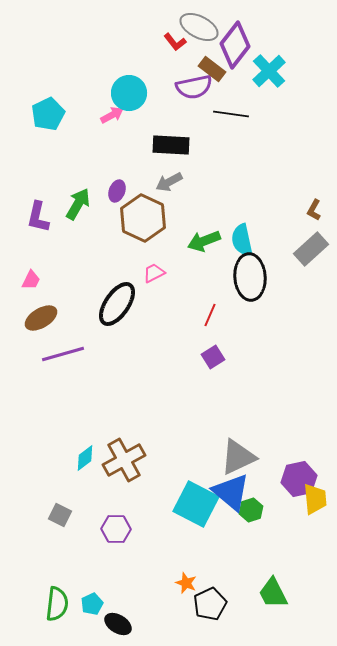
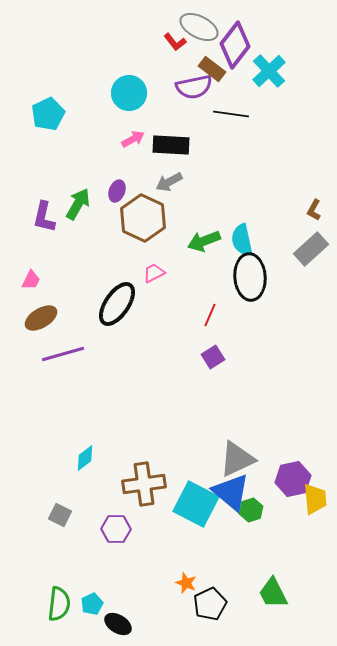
pink arrow at (112, 115): moved 21 px right, 24 px down
purple L-shape at (38, 217): moved 6 px right
gray triangle at (238, 457): moved 1 px left, 2 px down
brown cross at (124, 460): moved 20 px right, 24 px down; rotated 21 degrees clockwise
purple hexagon at (299, 479): moved 6 px left
green semicircle at (57, 604): moved 2 px right
